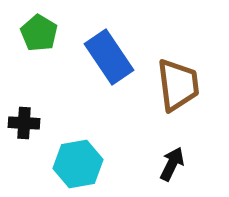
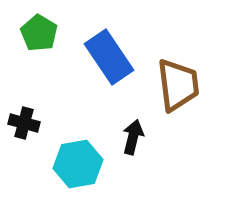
black cross: rotated 12 degrees clockwise
black arrow: moved 39 px left, 27 px up; rotated 12 degrees counterclockwise
